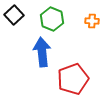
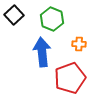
orange cross: moved 13 px left, 23 px down
red pentagon: moved 3 px left, 1 px up
